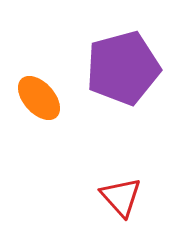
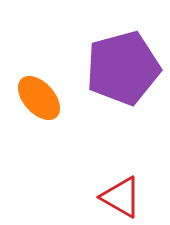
red triangle: rotated 18 degrees counterclockwise
